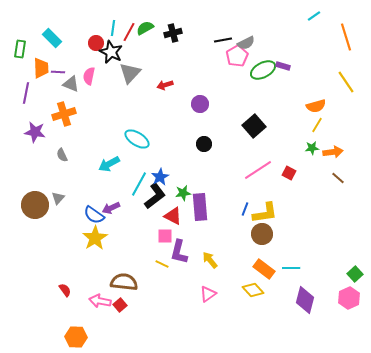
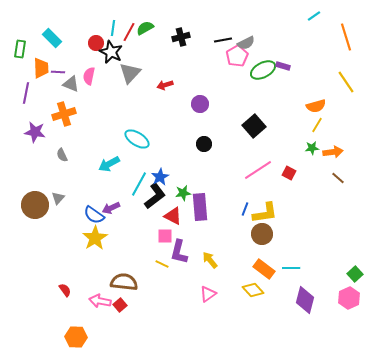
black cross at (173, 33): moved 8 px right, 4 px down
